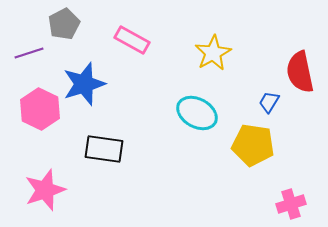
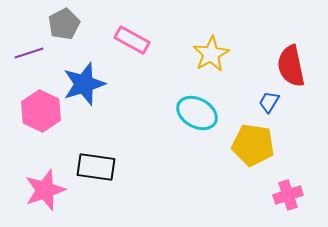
yellow star: moved 2 px left, 1 px down
red semicircle: moved 9 px left, 6 px up
pink hexagon: moved 1 px right, 2 px down
black rectangle: moved 8 px left, 18 px down
pink cross: moved 3 px left, 9 px up
